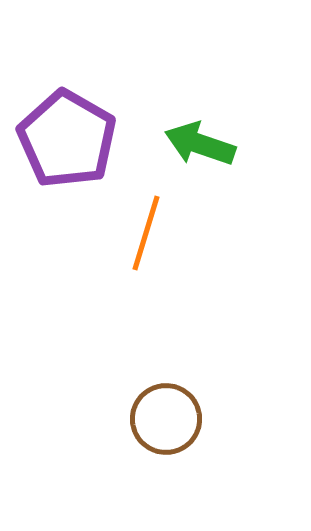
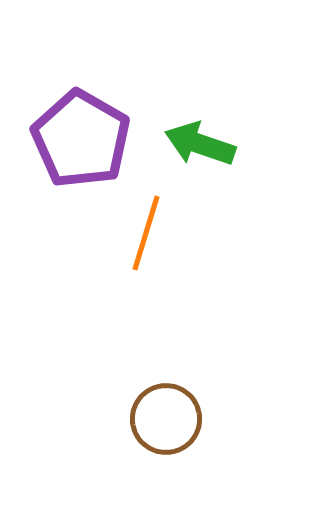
purple pentagon: moved 14 px right
